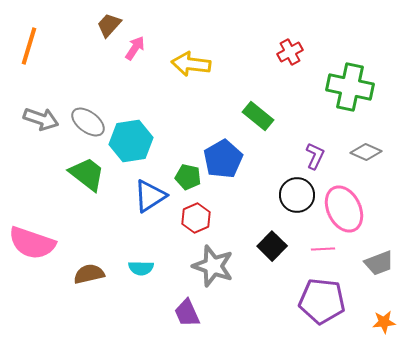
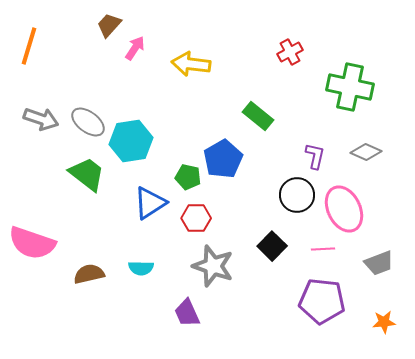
purple L-shape: rotated 12 degrees counterclockwise
blue triangle: moved 7 px down
red hexagon: rotated 24 degrees clockwise
